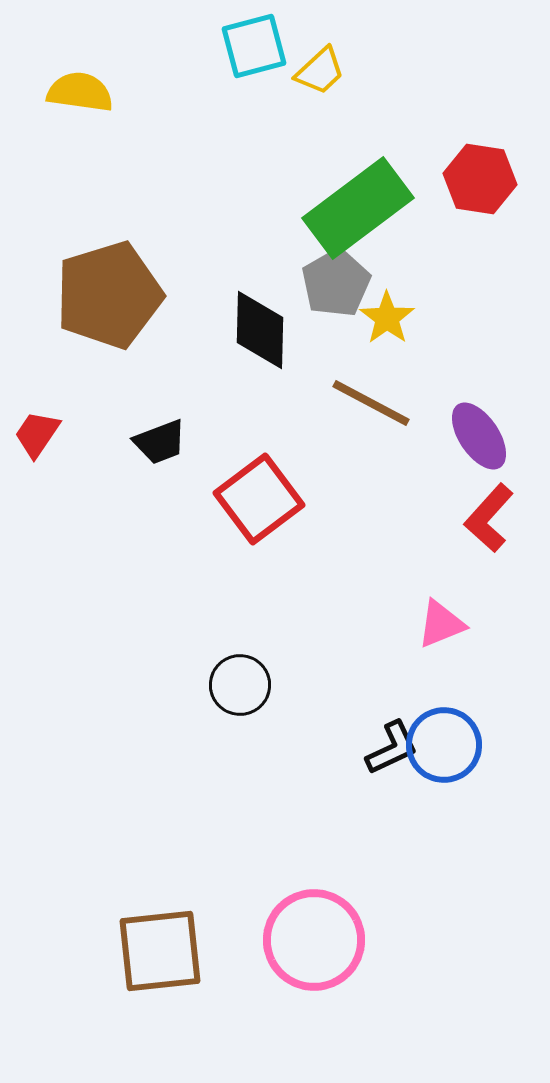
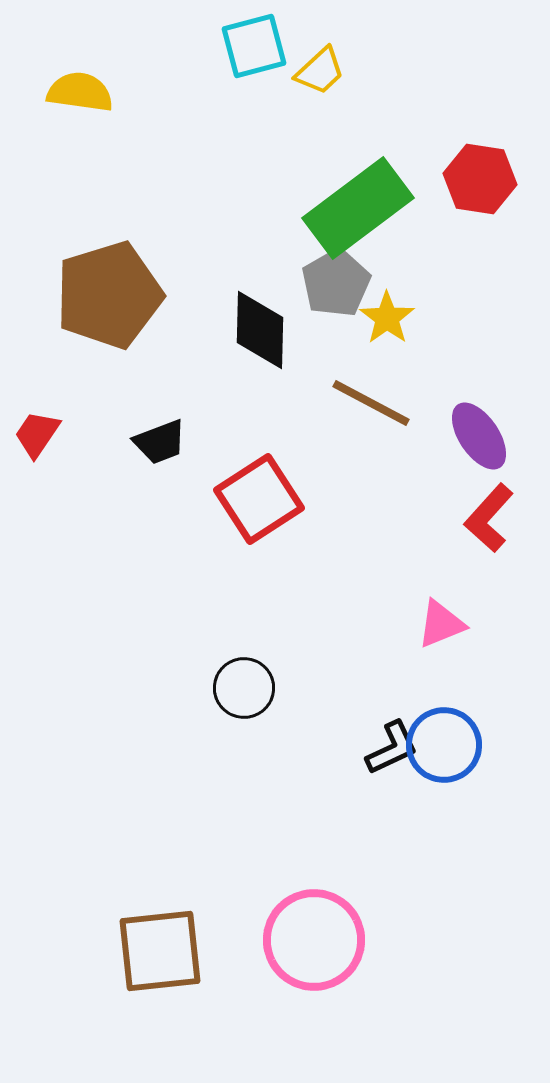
red square: rotated 4 degrees clockwise
black circle: moved 4 px right, 3 px down
